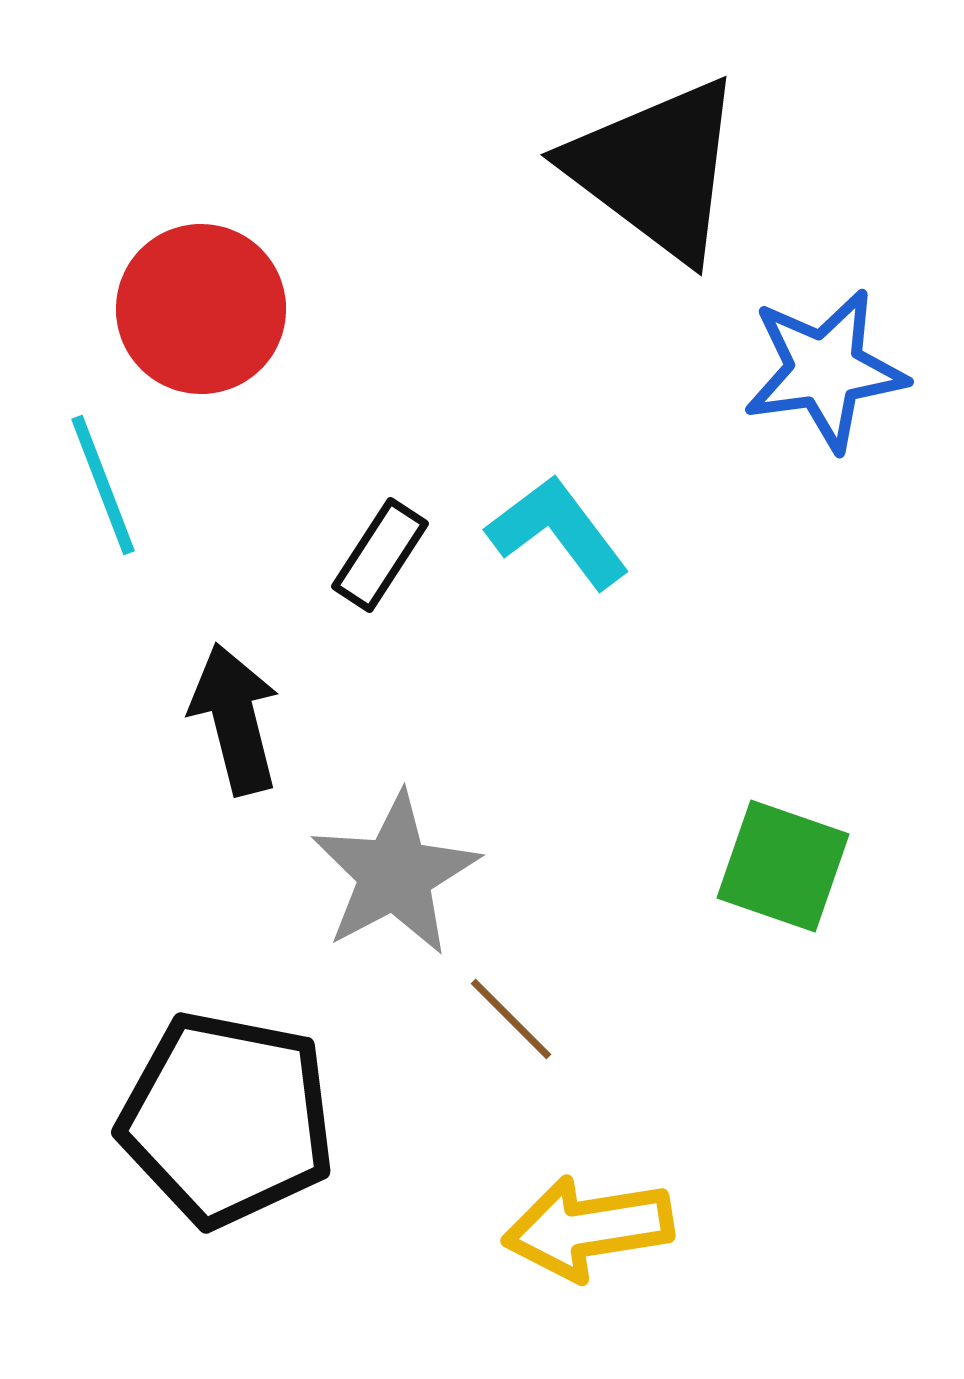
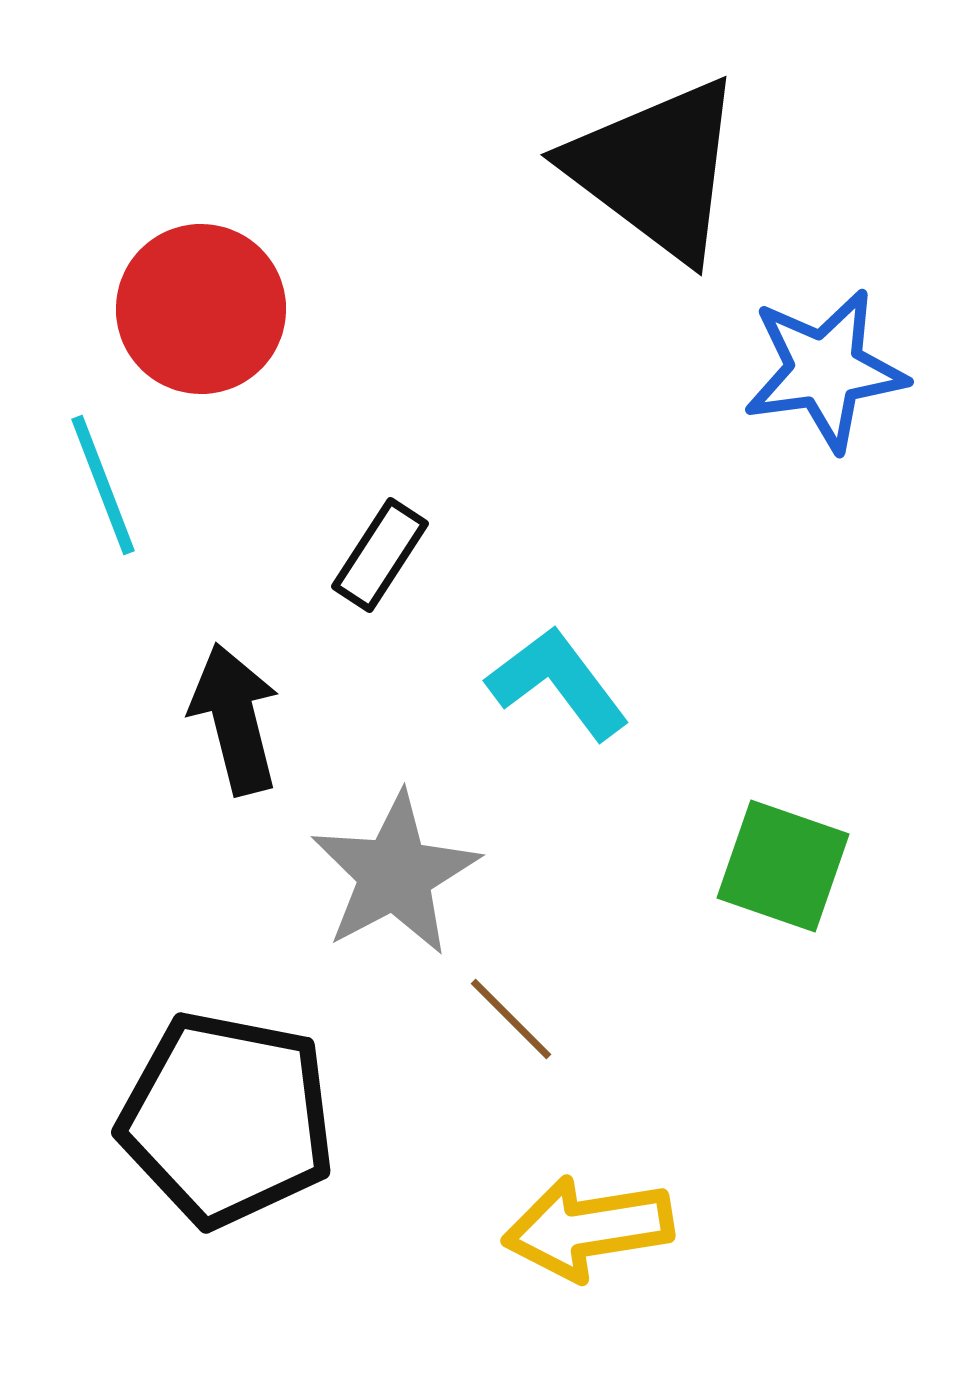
cyan L-shape: moved 151 px down
